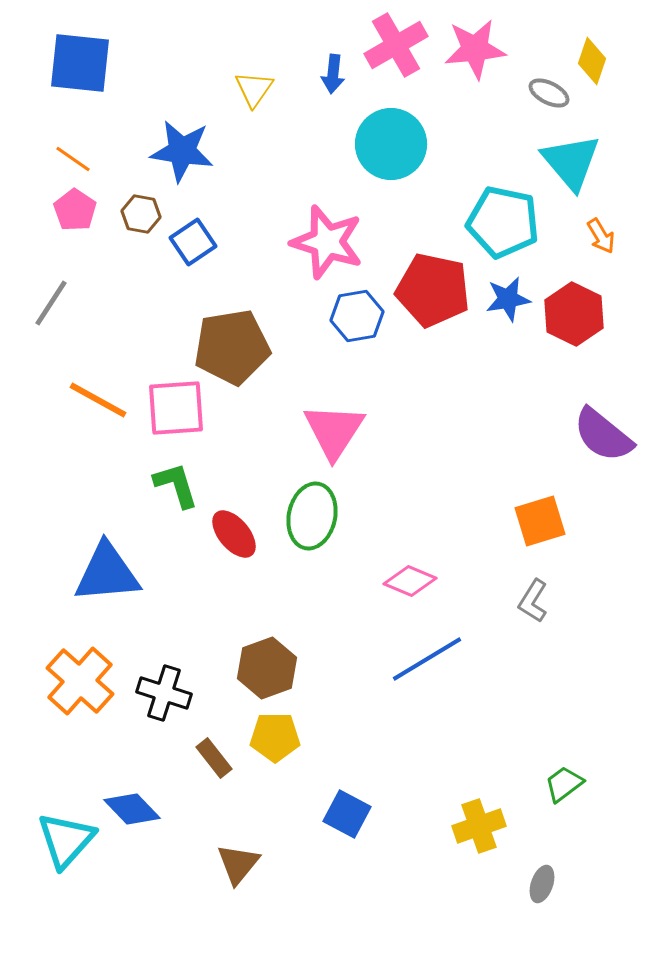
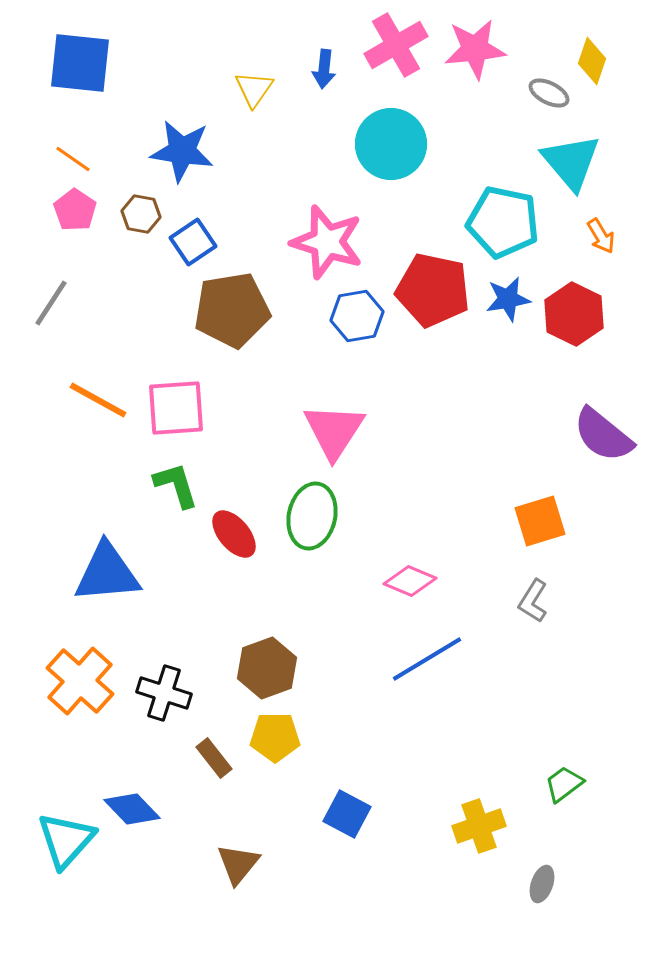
blue arrow at (333, 74): moved 9 px left, 5 px up
brown pentagon at (232, 347): moved 37 px up
